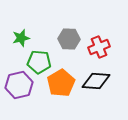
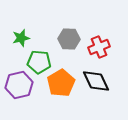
black diamond: rotated 60 degrees clockwise
